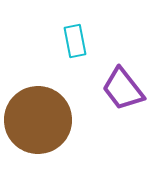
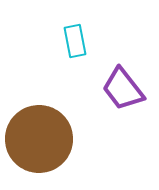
brown circle: moved 1 px right, 19 px down
